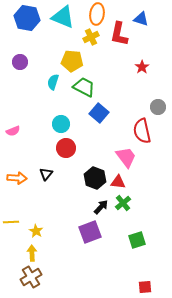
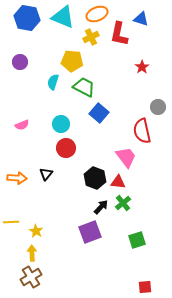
orange ellipse: rotated 60 degrees clockwise
pink semicircle: moved 9 px right, 6 px up
